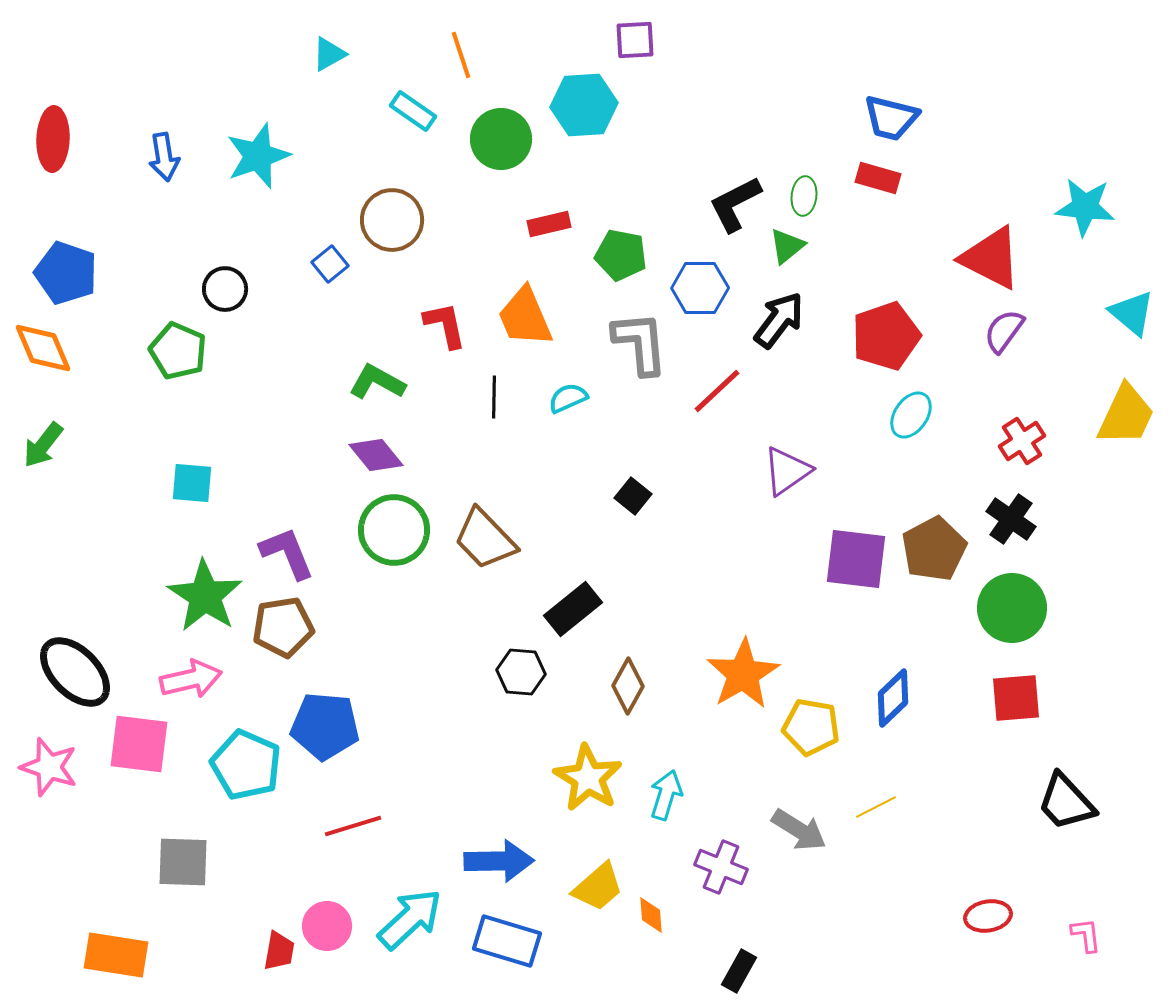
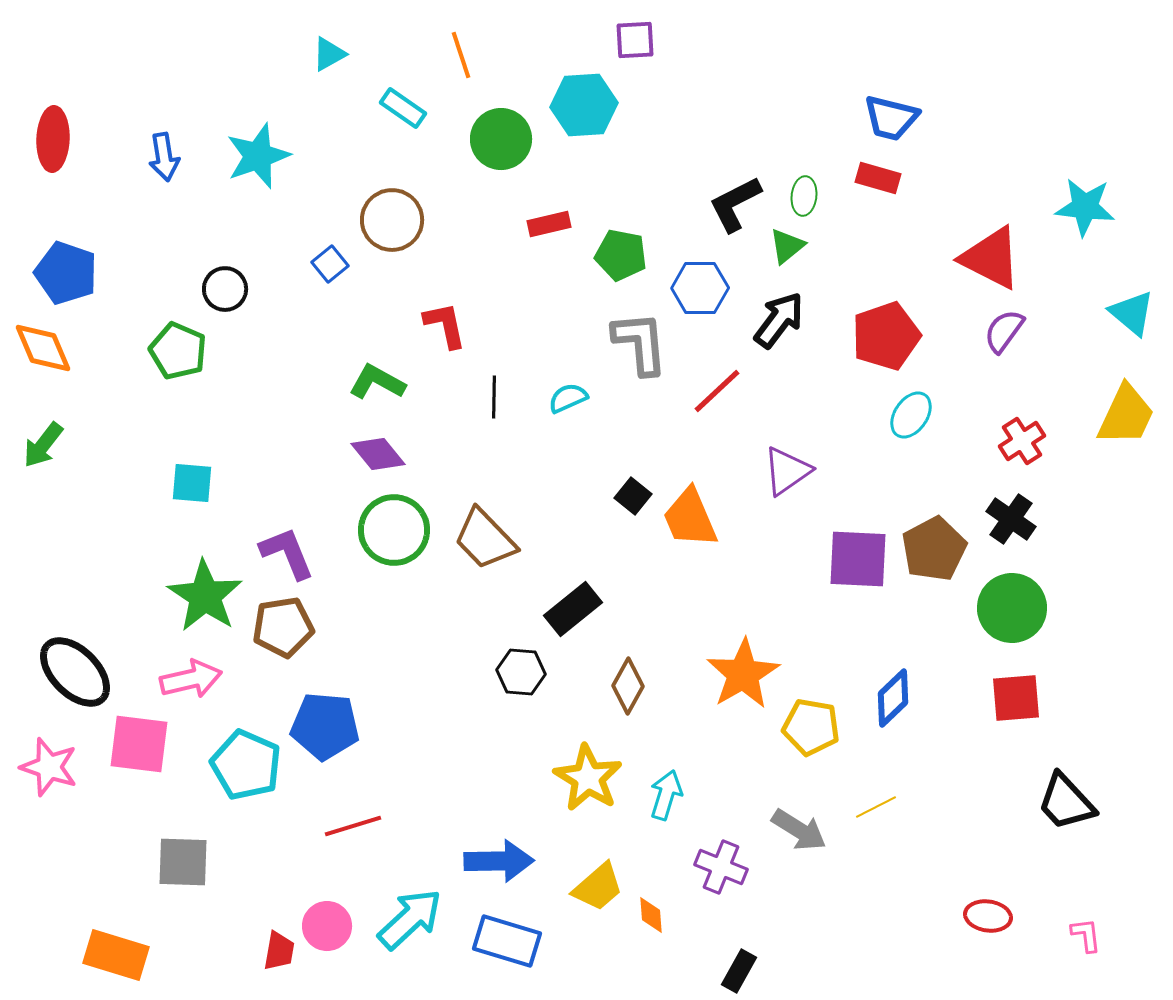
cyan rectangle at (413, 111): moved 10 px left, 3 px up
orange trapezoid at (525, 317): moved 165 px right, 201 px down
purple diamond at (376, 455): moved 2 px right, 1 px up
purple square at (856, 559): moved 2 px right; rotated 4 degrees counterclockwise
red ellipse at (988, 916): rotated 18 degrees clockwise
orange rectangle at (116, 955): rotated 8 degrees clockwise
